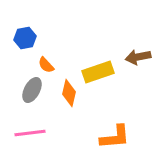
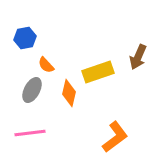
brown arrow: rotated 55 degrees counterclockwise
orange L-shape: rotated 32 degrees counterclockwise
